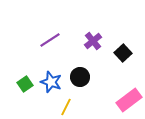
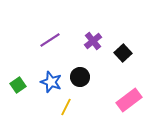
green square: moved 7 px left, 1 px down
